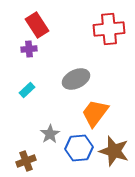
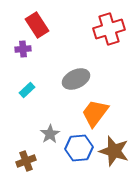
red cross: rotated 12 degrees counterclockwise
purple cross: moved 6 px left
